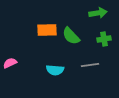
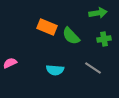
orange rectangle: moved 3 px up; rotated 24 degrees clockwise
gray line: moved 3 px right, 3 px down; rotated 42 degrees clockwise
